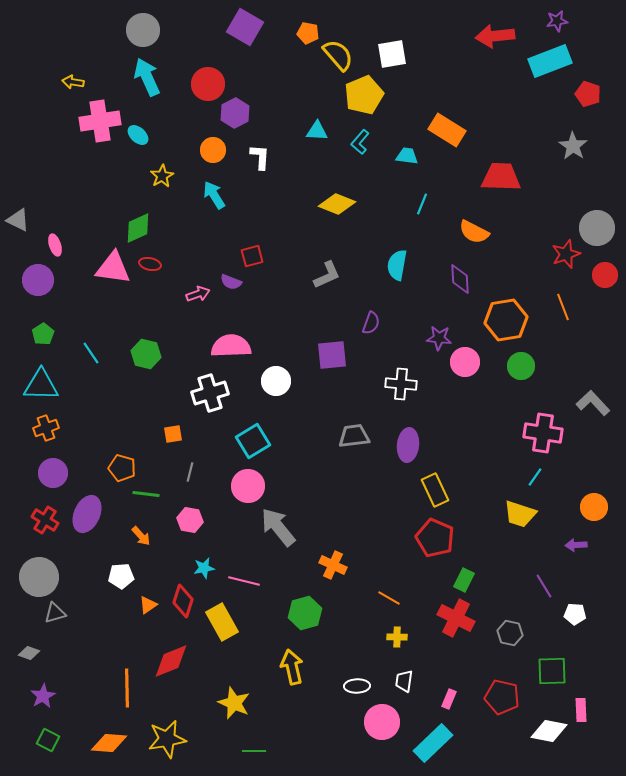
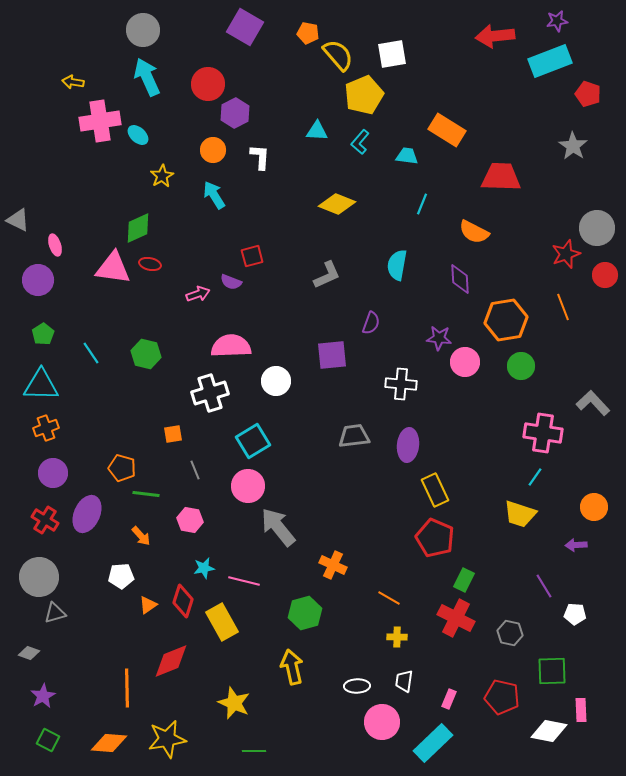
gray line at (190, 472): moved 5 px right, 2 px up; rotated 36 degrees counterclockwise
